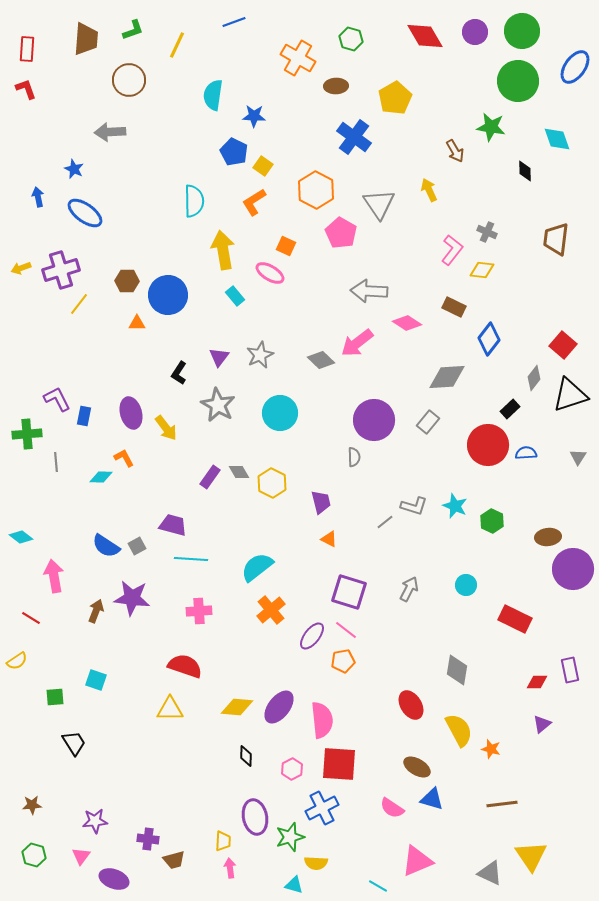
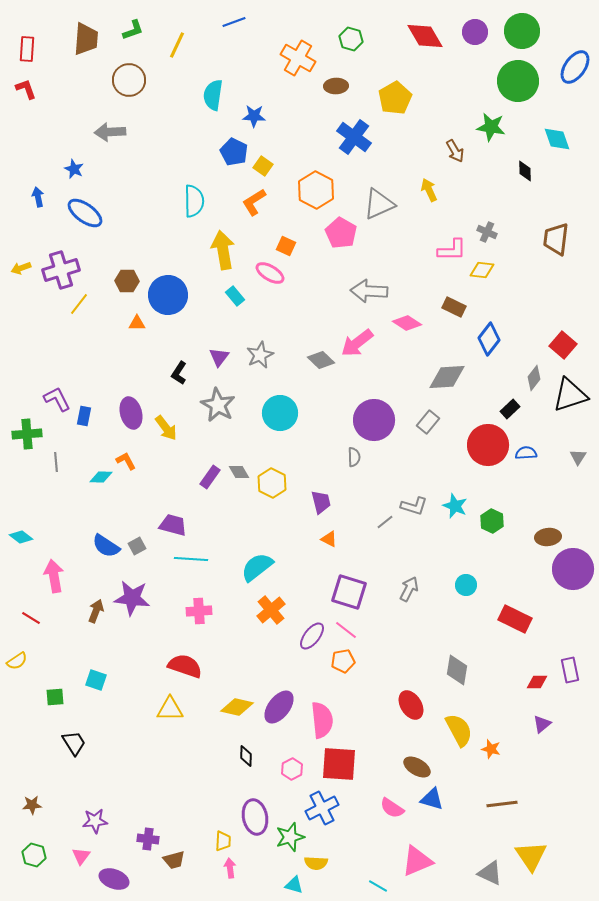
gray triangle at (379, 204): rotated 40 degrees clockwise
pink L-shape at (452, 250): rotated 52 degrees clockwise
orange L-shape at (124, 458): moved 2 px right, 3 px down
yellow diamond at (237, 707): rotated 8 degrees clockwise
